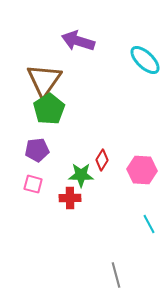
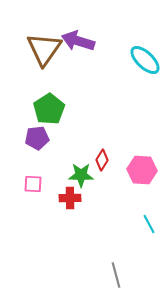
brown triangle: moved 31 px up
purple pentagon: moved 12 px up
pink square: rotated 12 degrees counterclockwise
